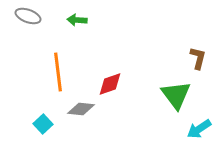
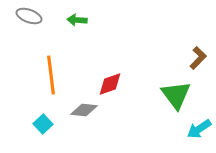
gray ellipse: moved 1 px right
brown L-shape: rotated 30 degrees clockwise
orange line: moved 7 px left, 3 px down
gray diamond: moved 3 px right, 1 px down
